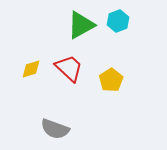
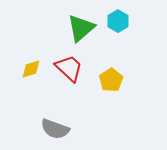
cyan hexagon: rotated 10 degrees counterclockwise
green triangle: moved 3 px down; rotated 12 degrees counterclockwise
